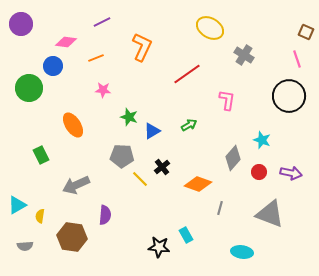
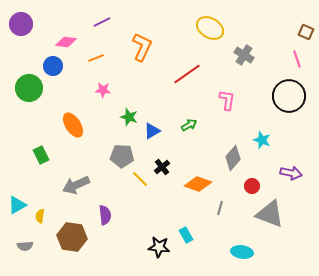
red circle: moved 7 px left, 14 px down
purple semicircle: rotated 12 degrees counterclockwise
